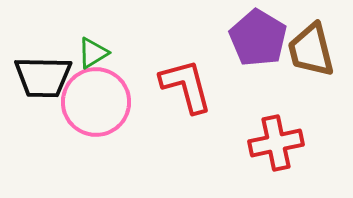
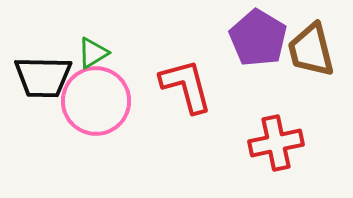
pink circle: moved 1 px up
